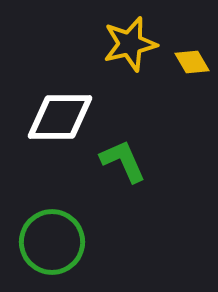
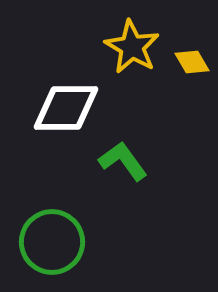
yellow star: moved 2 px right, 3 px down; rotated 28 degrees counterclockwise
white diamond: moved 6 px right, 9 px up
green L-shape: rotated 12 degrees counterclockwise
